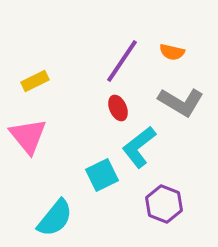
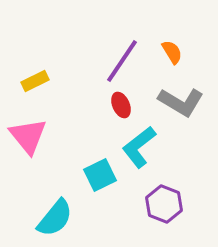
orange semicircle: rotated 135 degrees counterclockwise
red ellipse: moved 3 px right, 3 px up
cyan square: moved 2 px left
